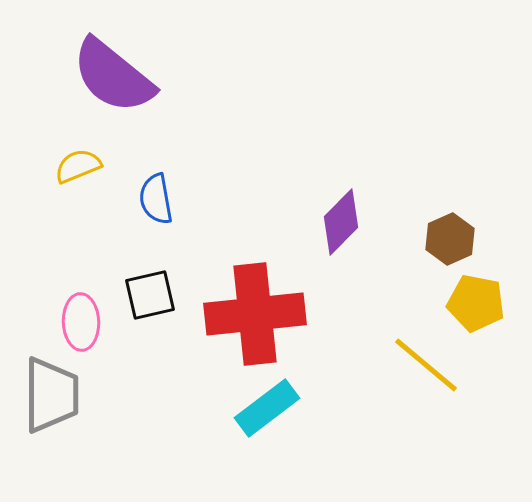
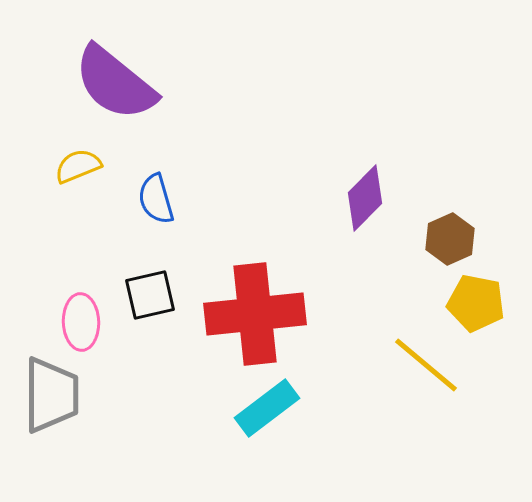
purple semicircle: moved 2 px right, 7 px down
blue semicircle: rotated 6 degrees counterclockwise
purple diamond: moved 24 px right, 24 px up
